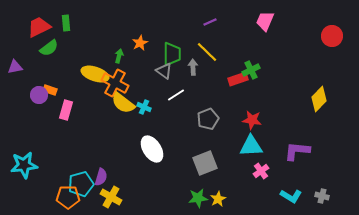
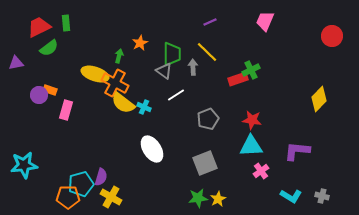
purple triangle: moved 1 px right, 4 px up
